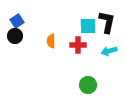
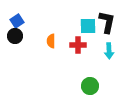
cyan arrow: rotated 77 degrees counterclockwise
green circle: moved 2 px right, 1 px down
